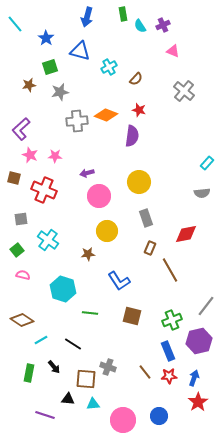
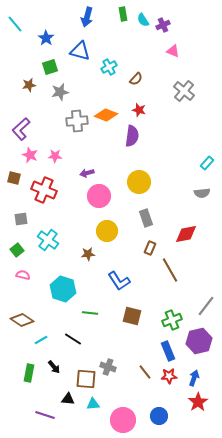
cyan semicircle at (140, 26): moved 3 px right, 6 px up
black line at (73, 344): moved 5 px up
